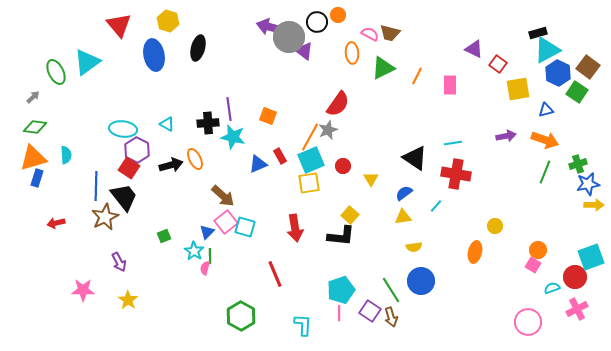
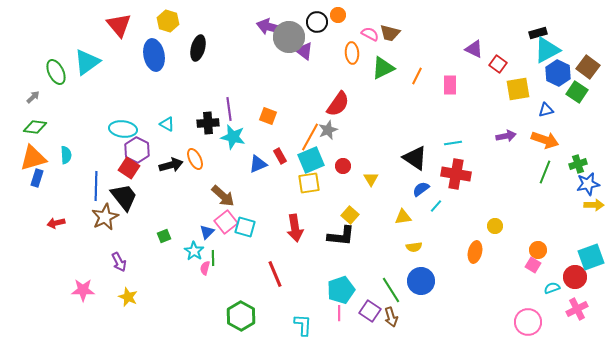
blue semicircle at (404, 193): moved 17 px right, 4 px up
green line at (210, 256): moved 3 px right, 2 px down
yellow star at (128, 300): moved 3 px up; rotated 12 degrees counterclockwise
